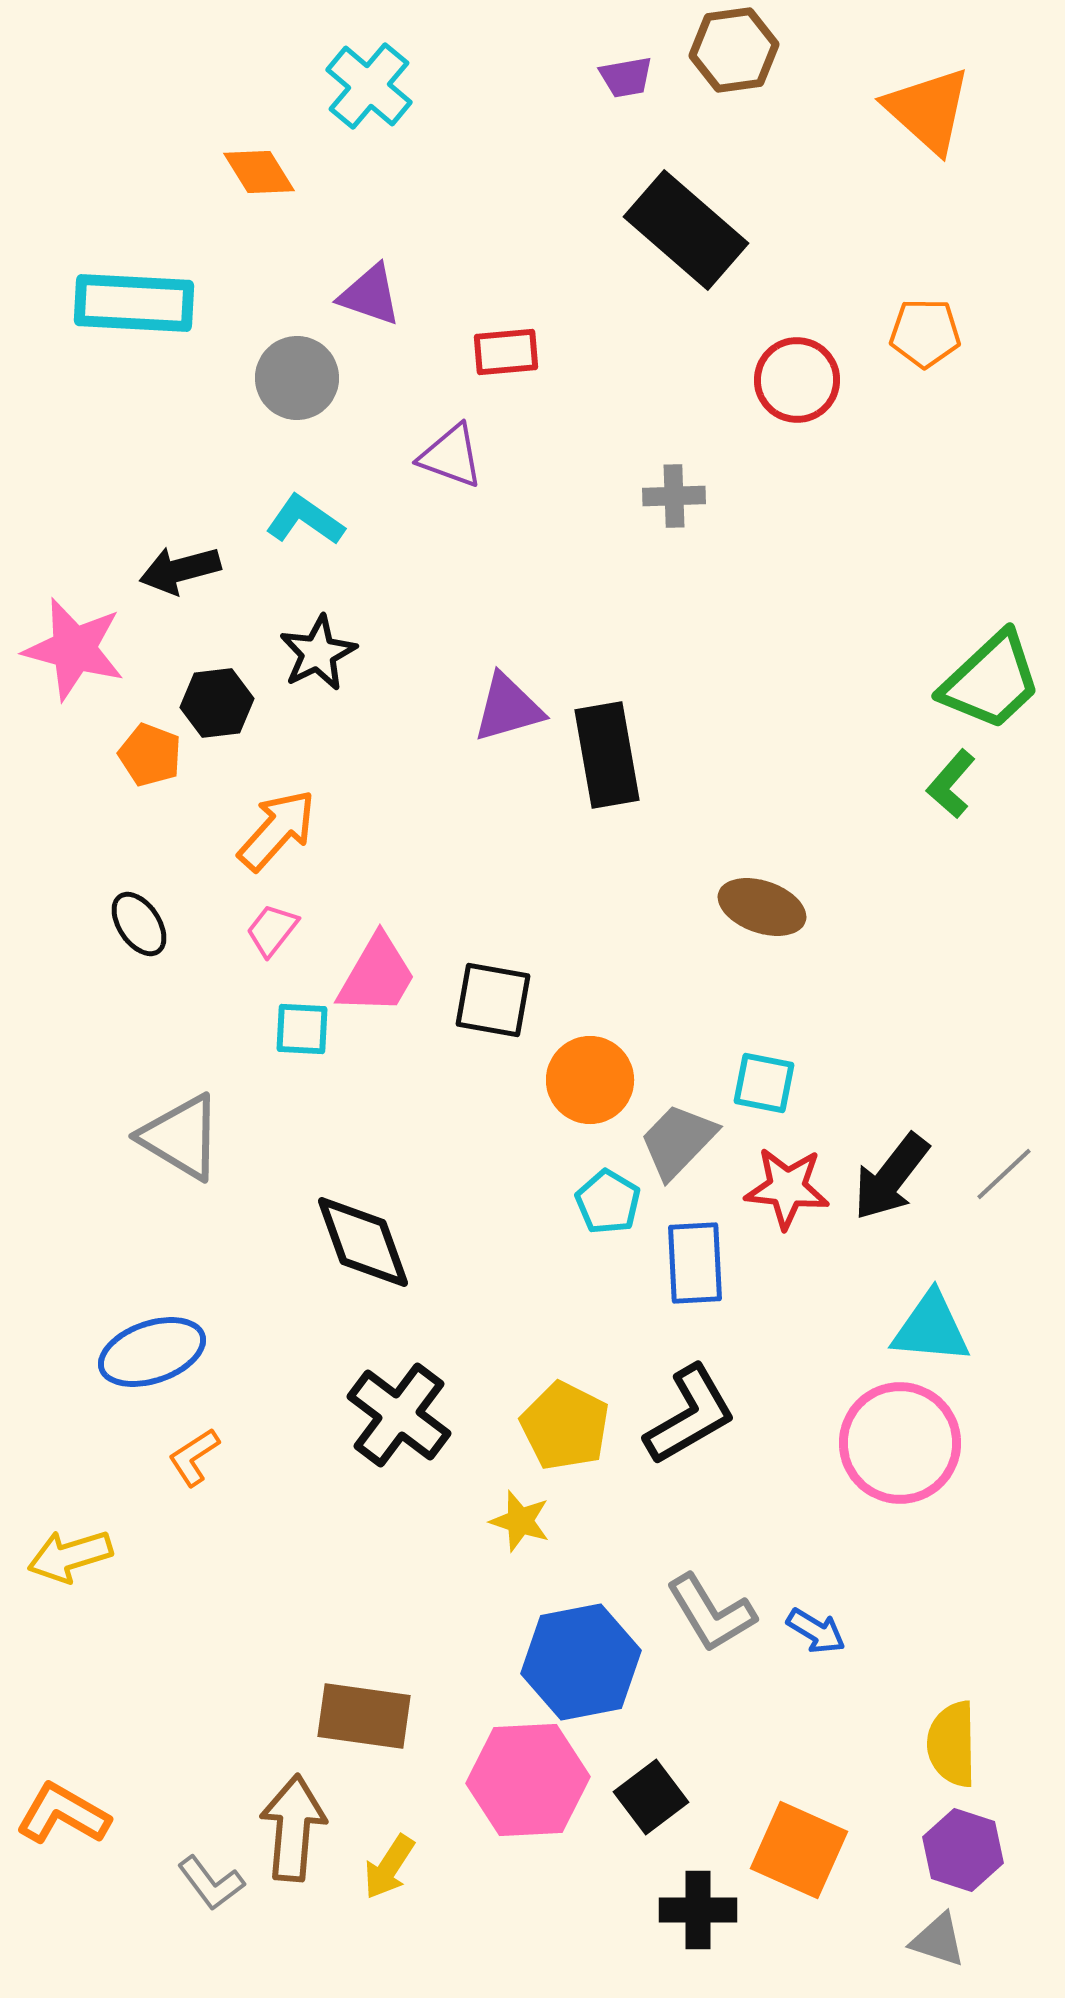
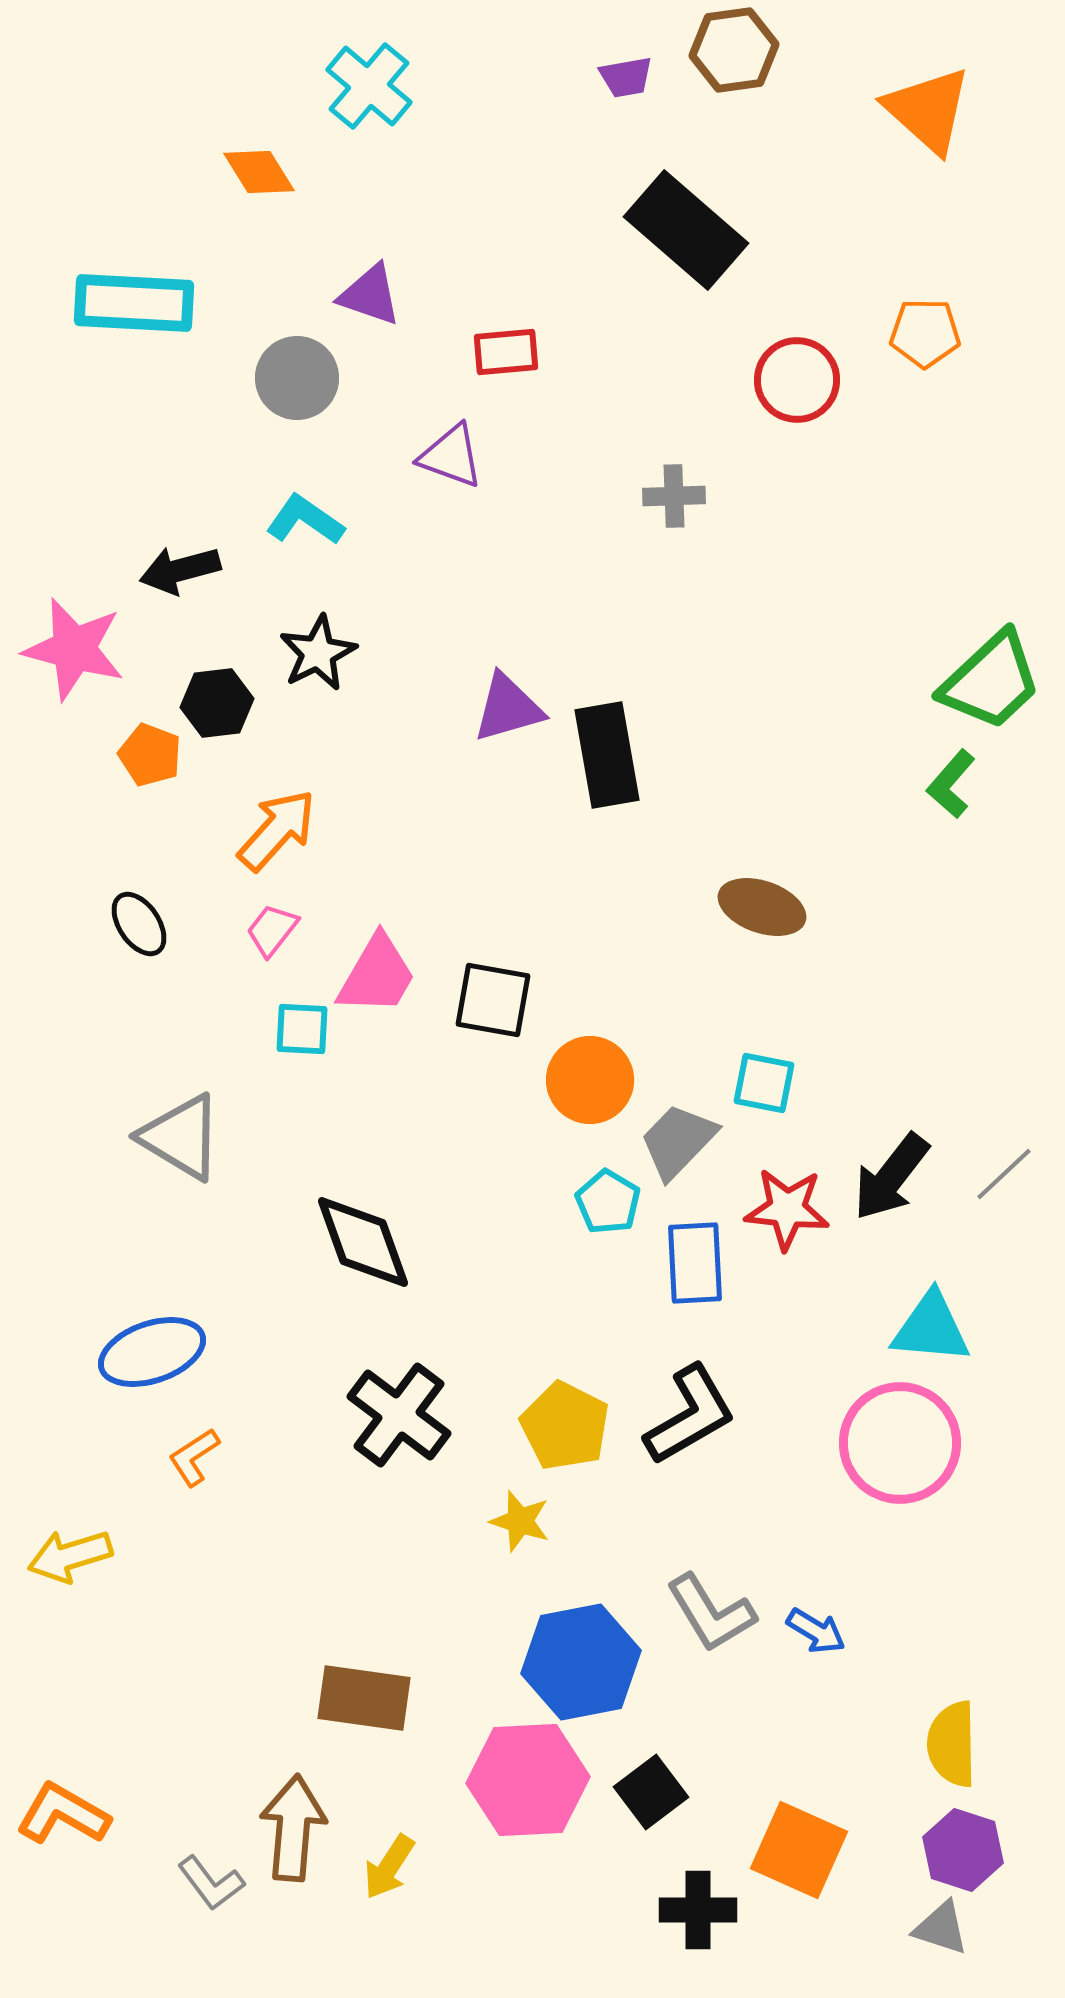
red star at (787, 1188): moved 21 px down
brown rectangle at (364, 1716): moved 18 px up
black square at (651, 1797): moved 5 px up
gray triangle at (938, 1940): moved 3 px right, 12 px up
